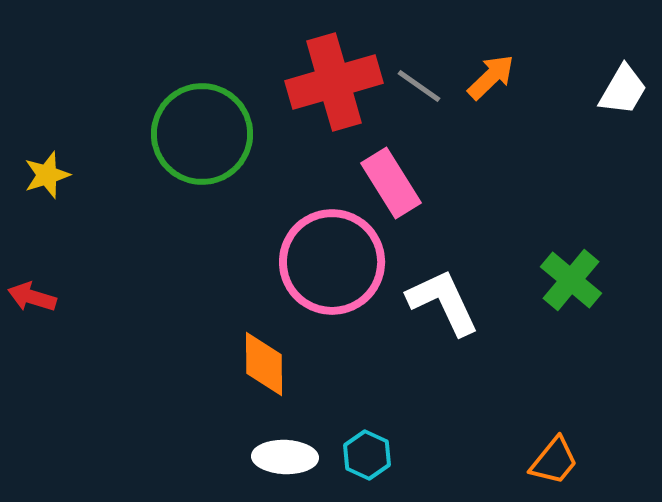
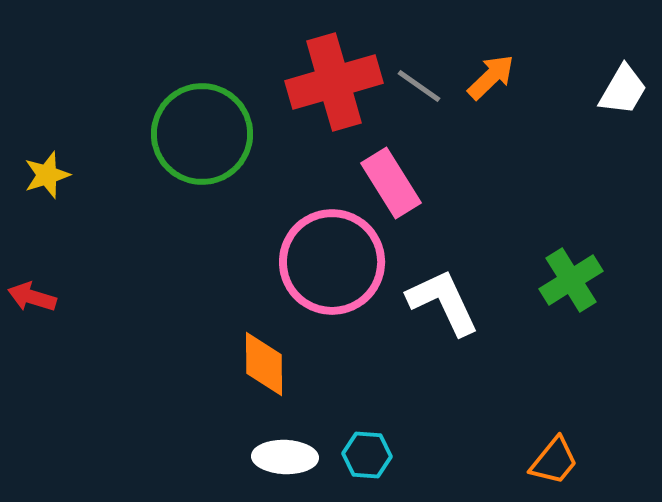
green cross: rotated 18 degrees clockwise
cyan hexagon: rotated 21 degrees counterclockwise
